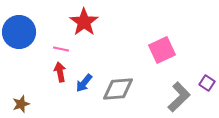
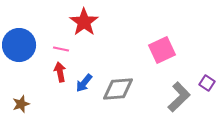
blue circle: moved 13 px down
